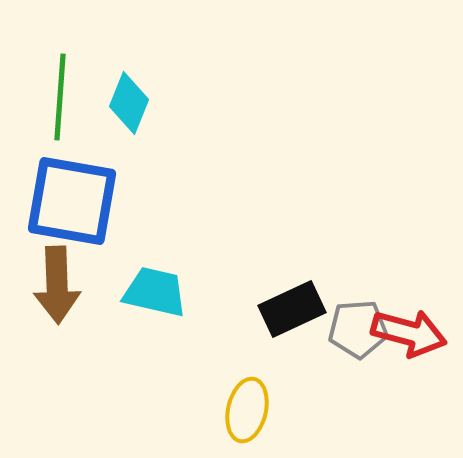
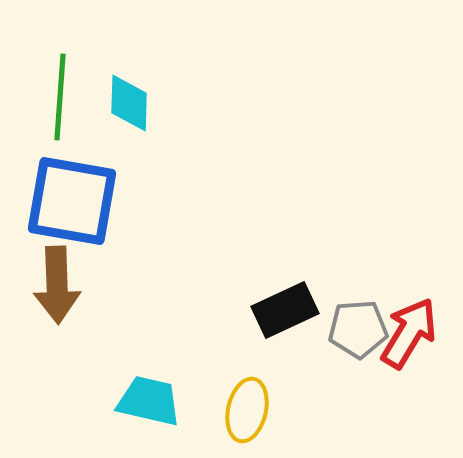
cyan diamond: rotated 20 degrees counterclockwise
cyan trapezoid: moved 6 px left, 109 px down
black rectangle: moved 7 px left, 1 px down
red arrow: rotated 74 degrees counterclockwise
